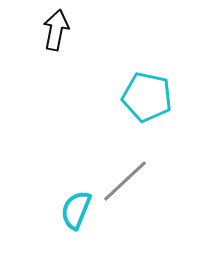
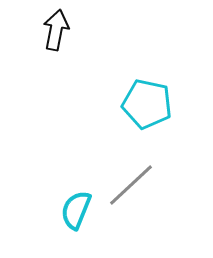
cyan pentagon: moved 7 px down
gray line: moved 6 px right, 4 px down
